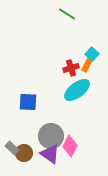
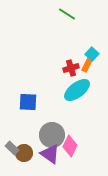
gray circle: moved 1 px right, 1 px up
